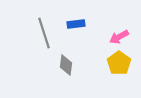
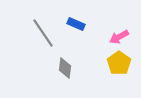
blue rectangle: rotated 30 degrees clockwise
gray line: moved 1 px left; rotated 16 degrees counterclockwise
gray diamond: moved 1 px left, 3 px down
